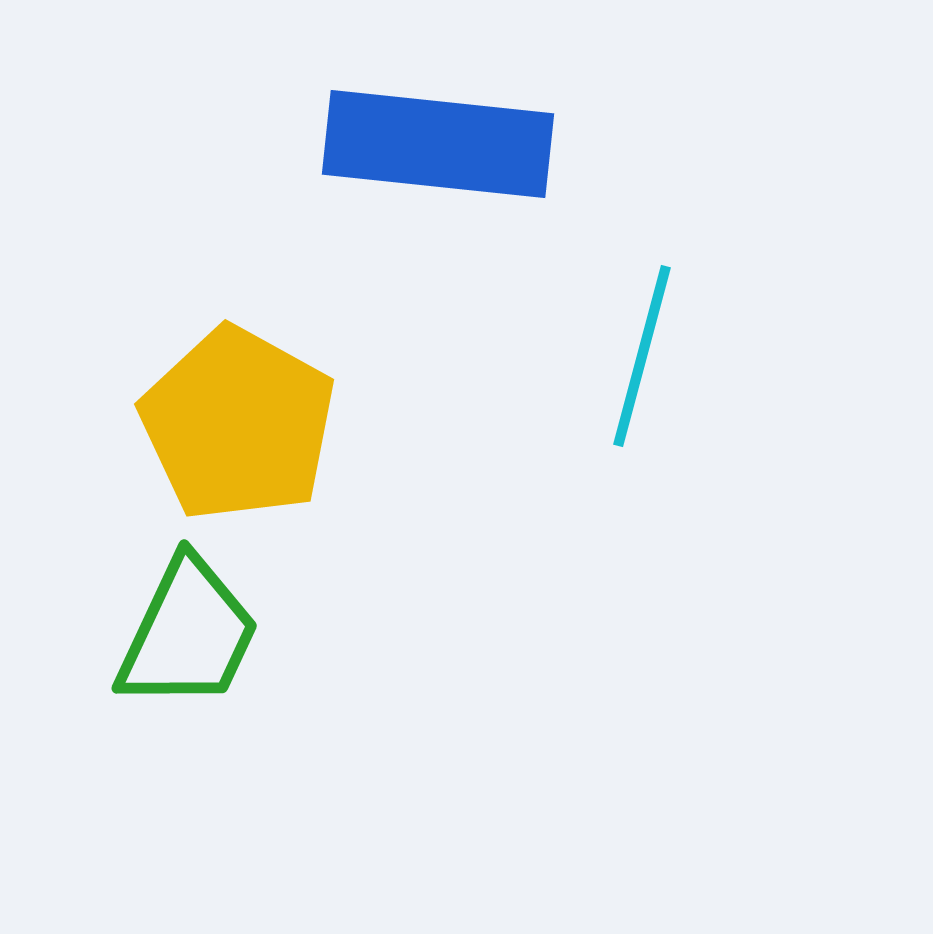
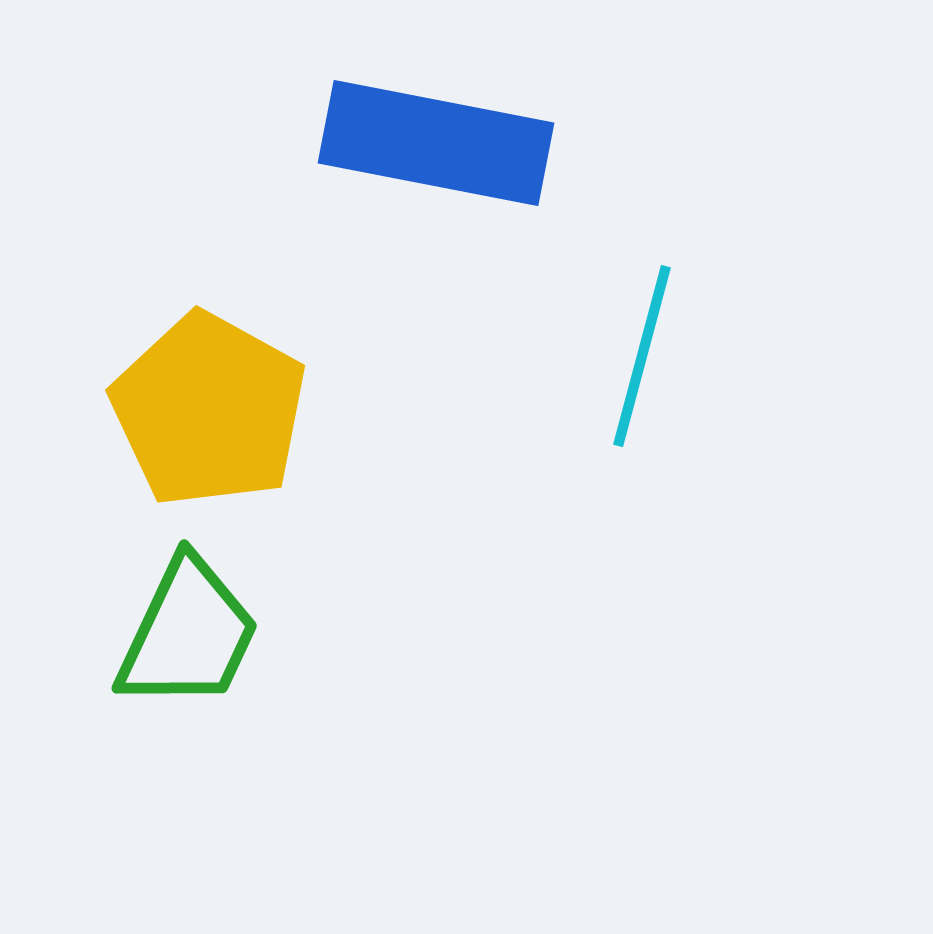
blue rectangle: moved 2 px left, 1 px up; rotated 5 degrees clockwise
yellow pentagon: moved 29 px left, 14 px up
